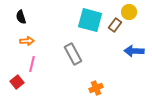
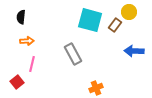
black semicircle: rotated 24 degrees clockwise
